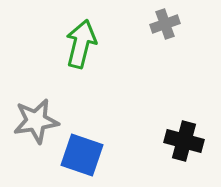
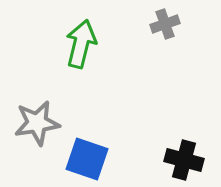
gray star: moved 1 px right, 2 px down
black cross: moved 19 px down
blue square: moved 5 px right, 4 px down
